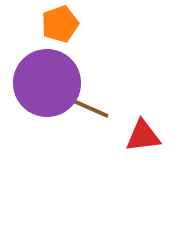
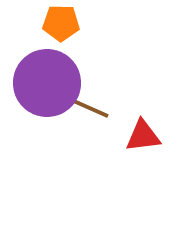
orange pentagon: moved 1 px right, 1 px up; rotated 21 degrees clockwise
